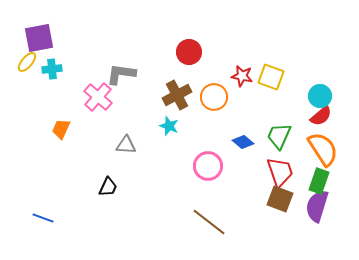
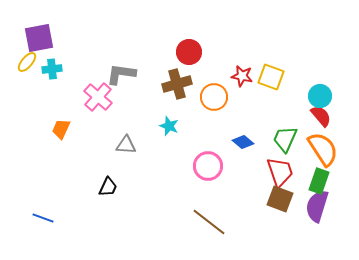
brown cross: moved 11 px up; rotated 12 degrees clockwise
red semicircle: rotated 90 degrees counterclockwise
green trapezoid: moved 6 px right, 3 px down
